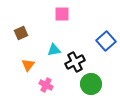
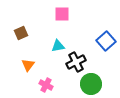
cyan triangle: moved 4 px right, 4 px up
black cross: moved 1 px right
